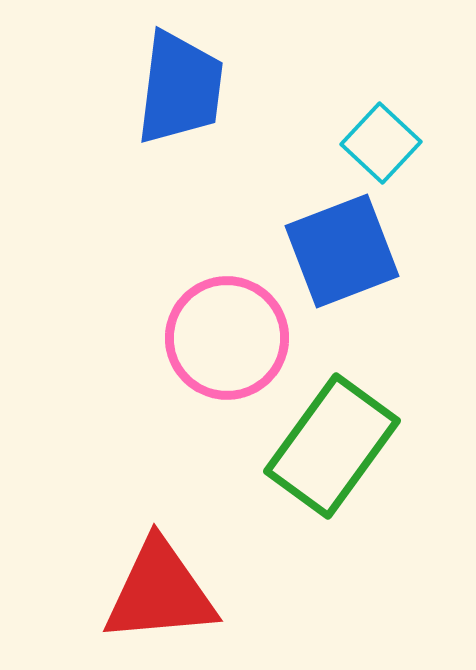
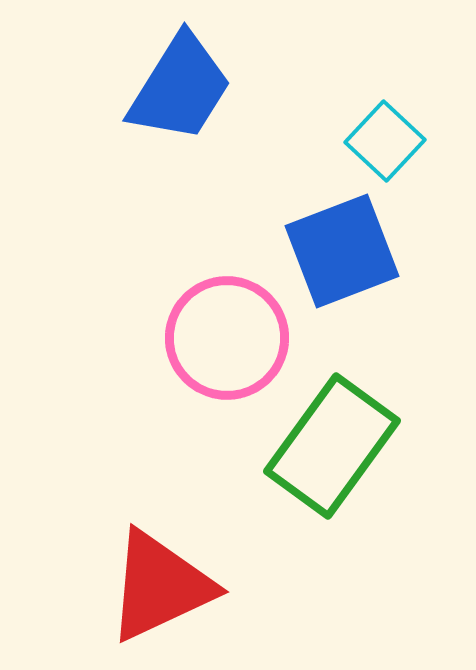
blue trapezoid: rotated 25 degrees clockwise
cyan square: moved 4 px right, 2 px up
red triangle: moved 6 px up; rotated 20 degrees counterclockwise
